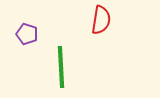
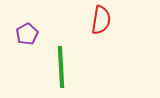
purple pentagon: rotated 25 degrees clockwise
